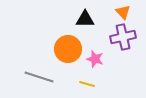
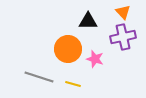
black triangle: moved 3 px right, 2 px down
yellow line: moved 14 px left
